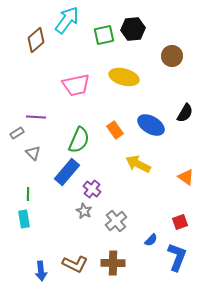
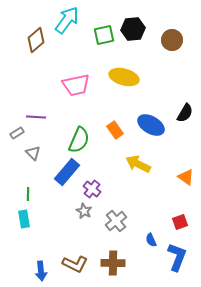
brown circle: moved 16 px up
blue semicircle: rotated 112 degrees clockwise
